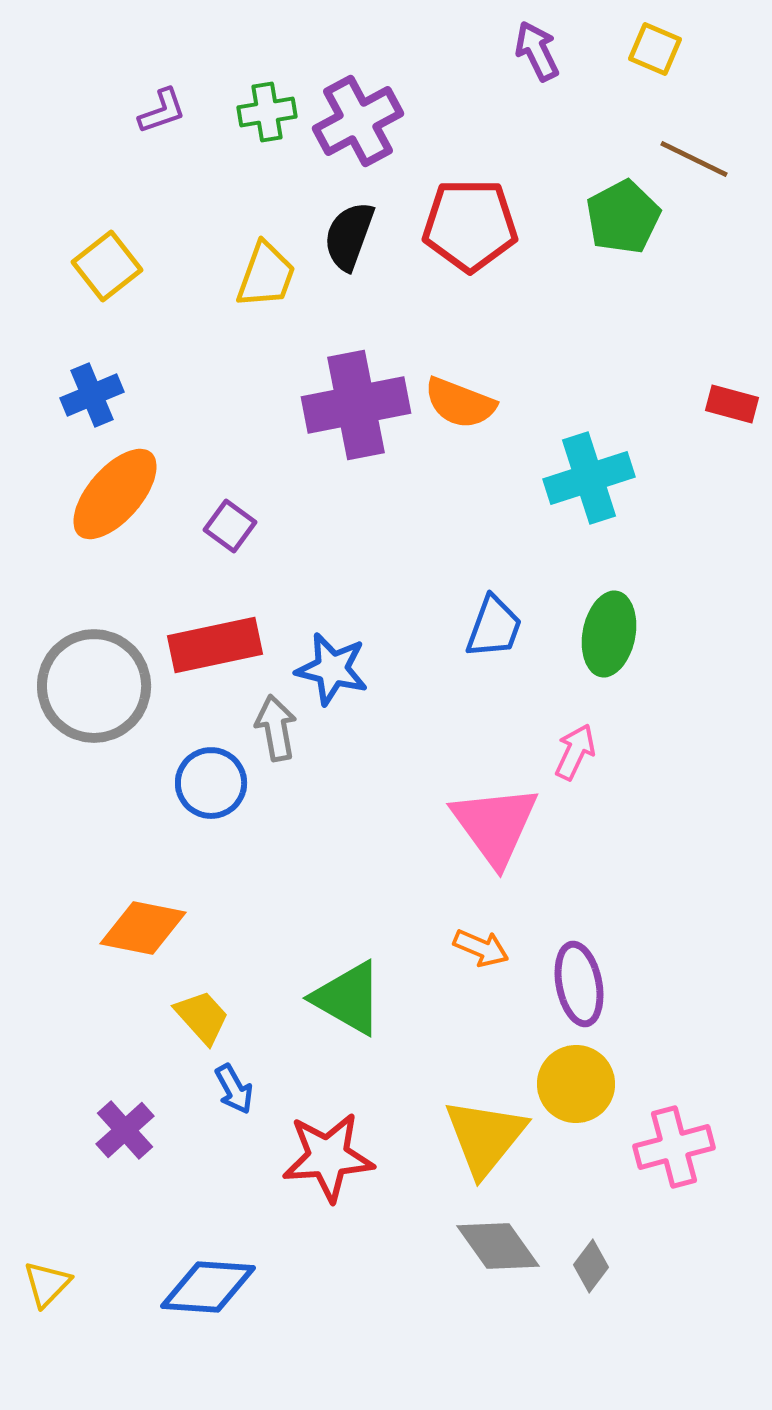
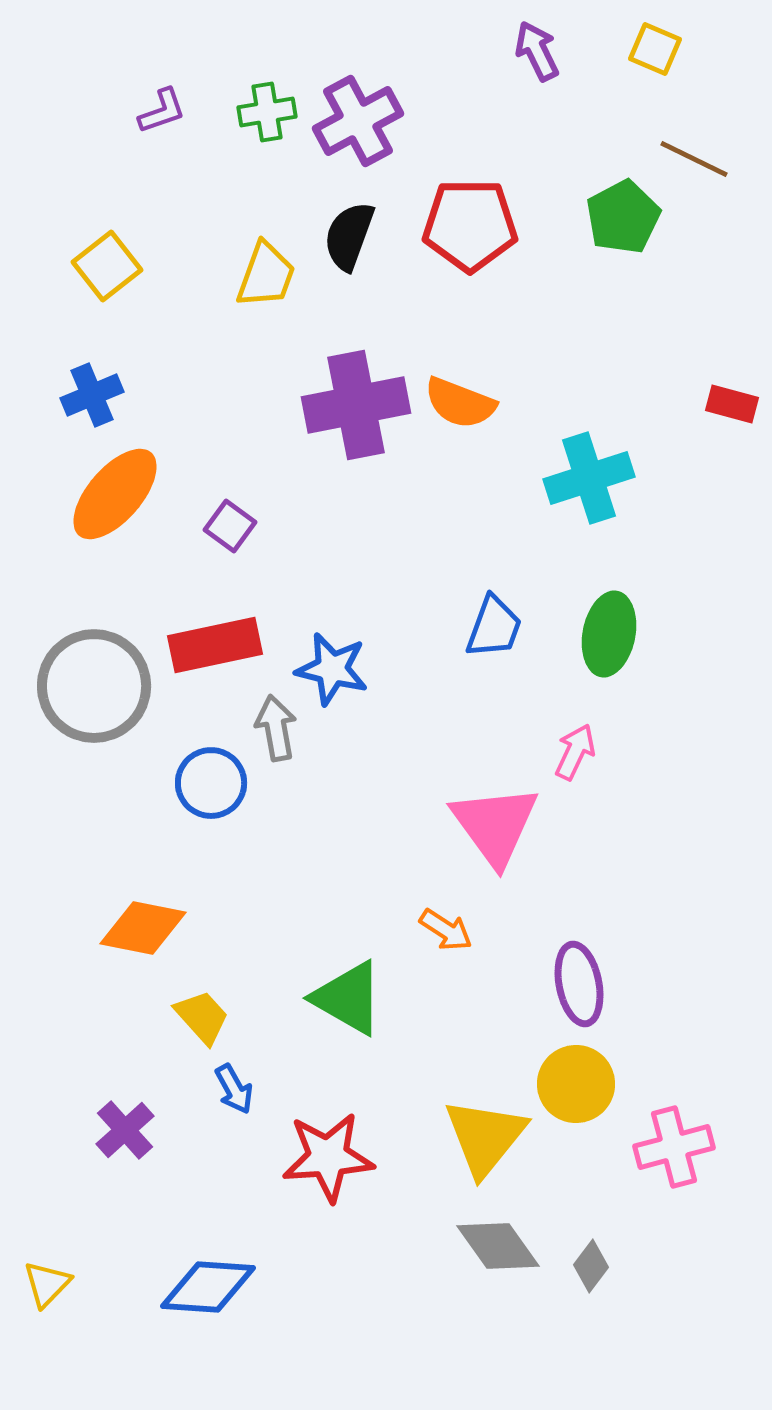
orange arrow at (481, 948): moved 35 px left, 18 px up; rotated 10 degrees clockwise
